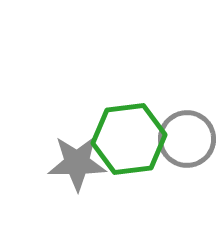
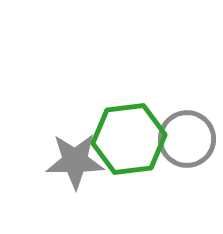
gray star: moved 2 px left, 2 px up
